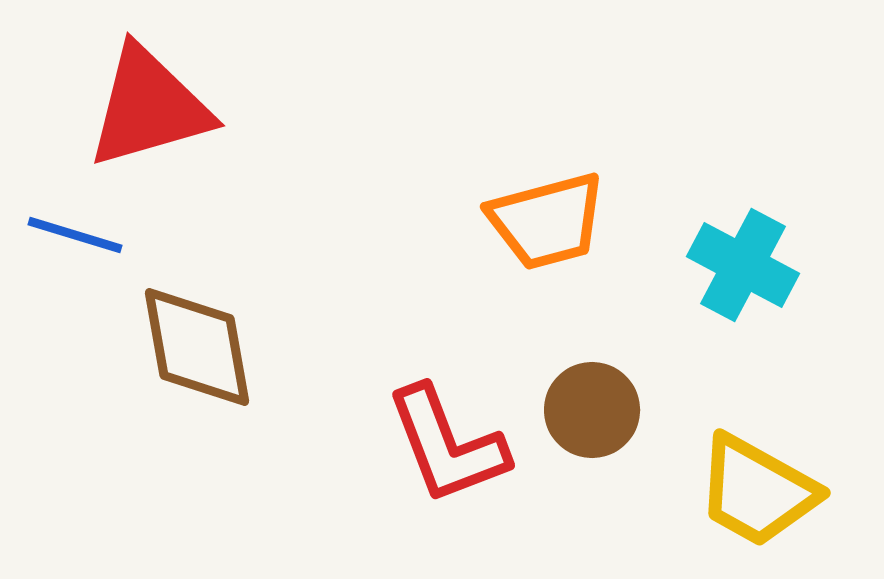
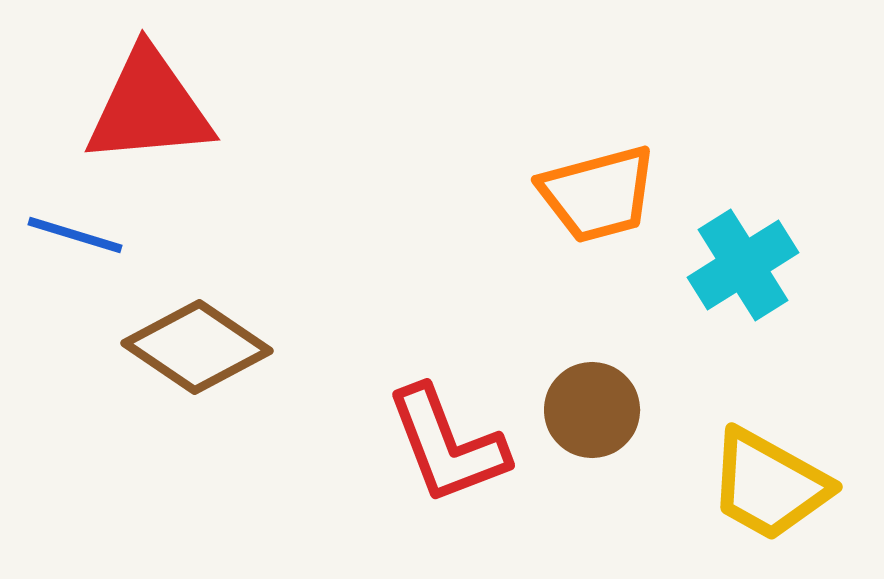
red triangle: rotated 11 degrees clockwise
orange trapezoid: moved 51 px right, 27 px up
cyan cross: rotated 30 degrees clockwise
brown diamond: rotated 46 degrees counterclockwise
yellow trapezoid: moved 12 px right, 6 px up
